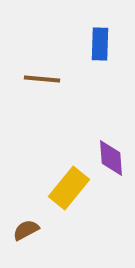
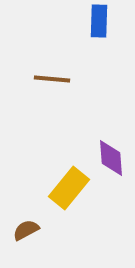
blue rectangle: moved 1 px left, 23 px up
brown line: moved 10 px right
